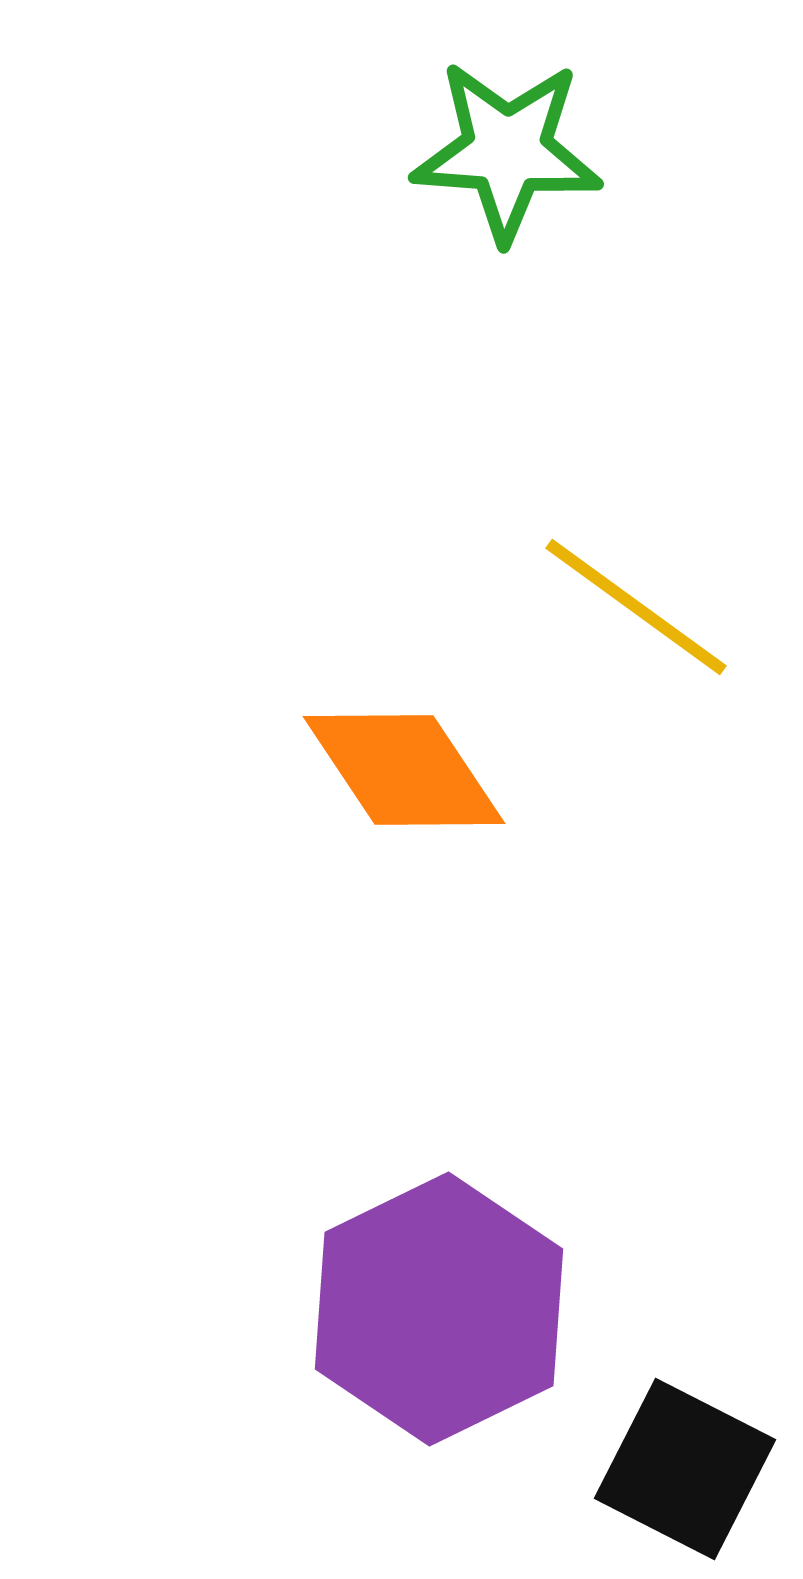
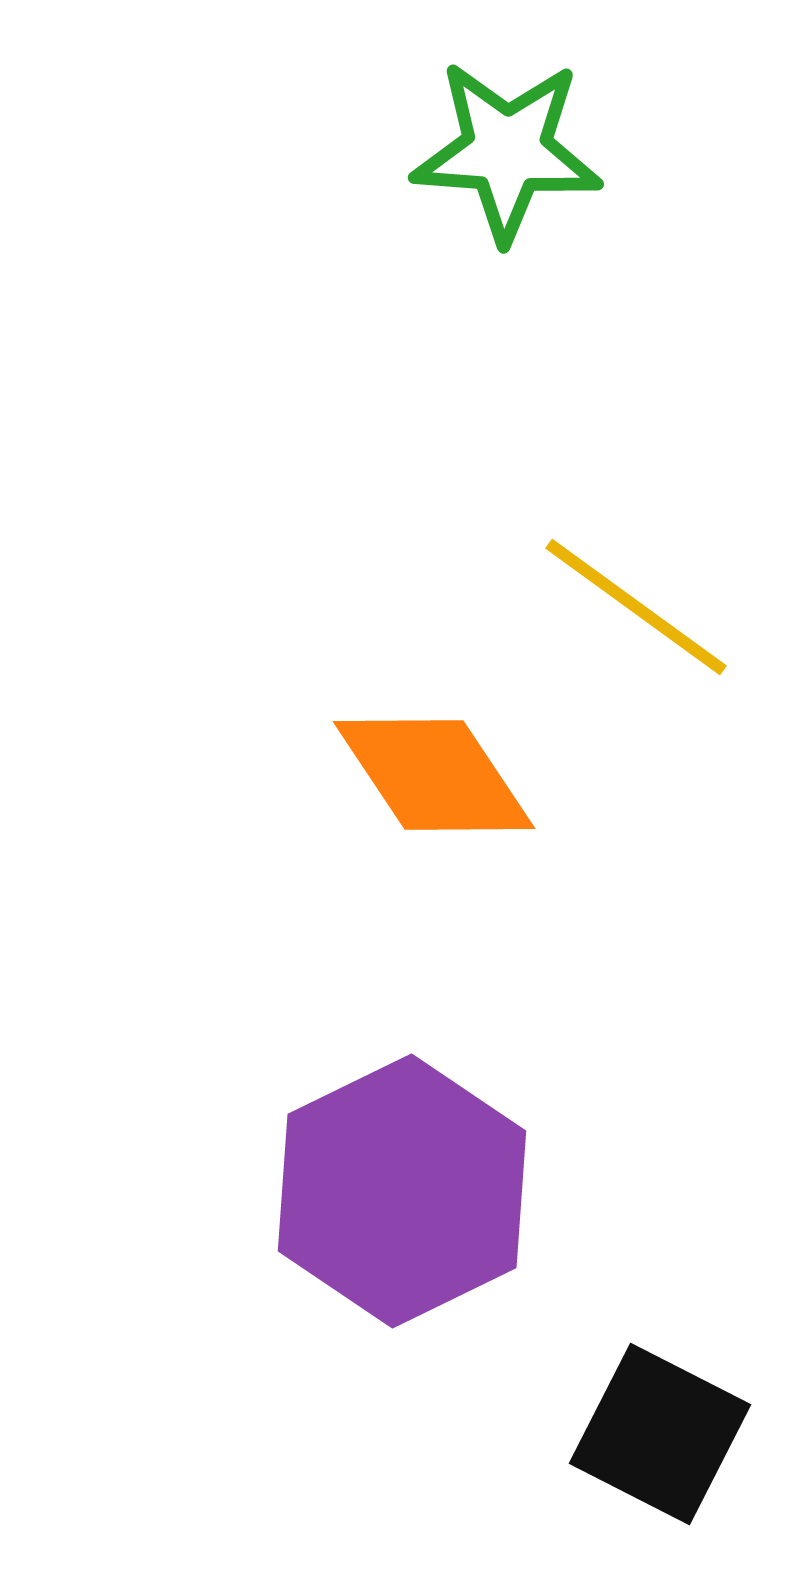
orange diamond: moved 30 px right, 5 px down
purple hexagon: moved 37 px left, 118 px up
black square: moved 25 px left, 35 px up
